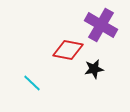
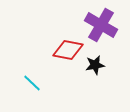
black star: moved 1 px right, 4 px up
